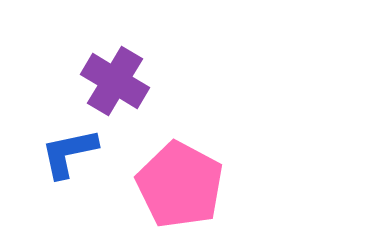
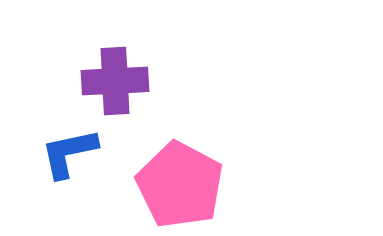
purple cross: rotated 34 degrees counterclockwise
